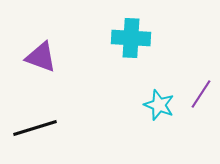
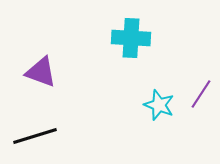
purple triangle: moved 15 px down
black line: moved 8 px down
